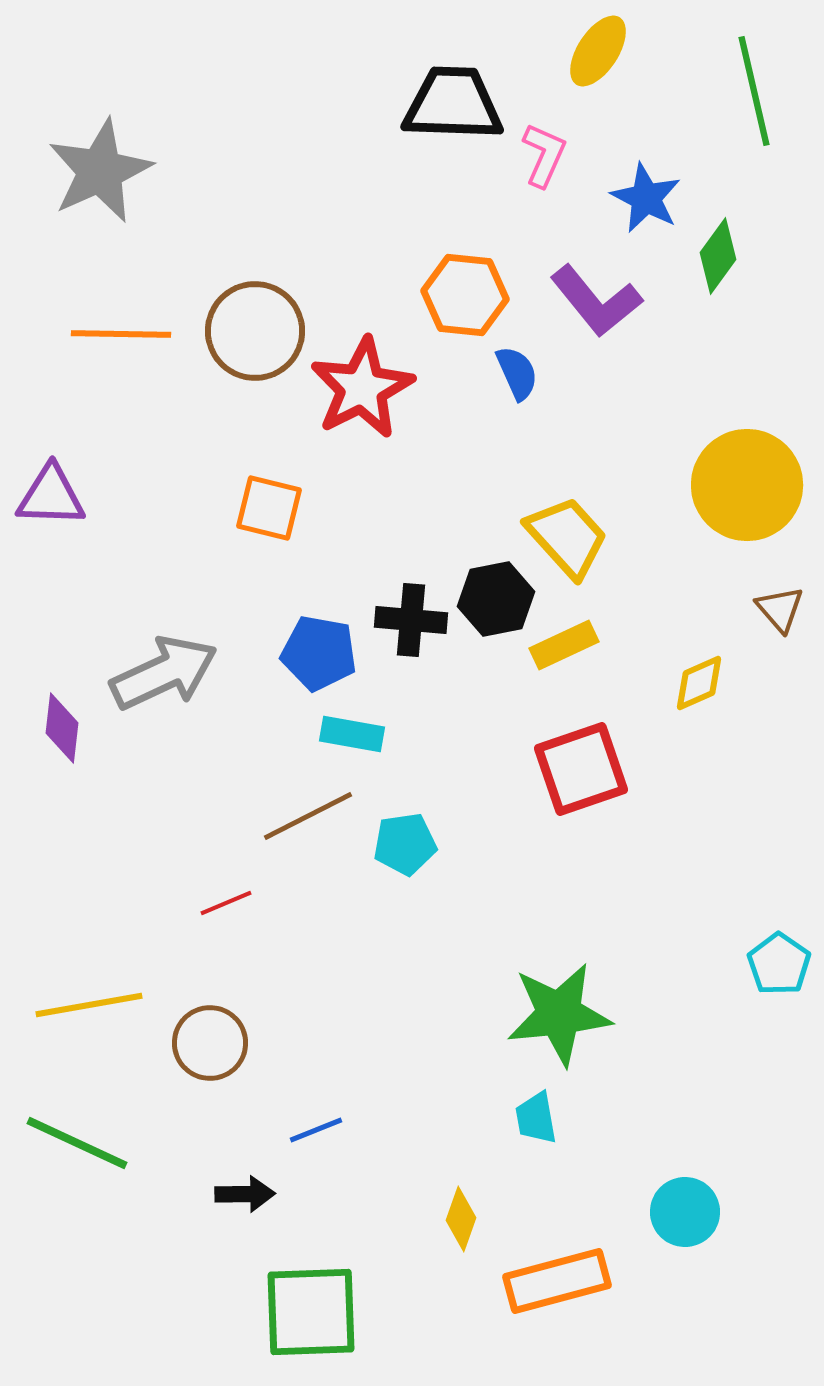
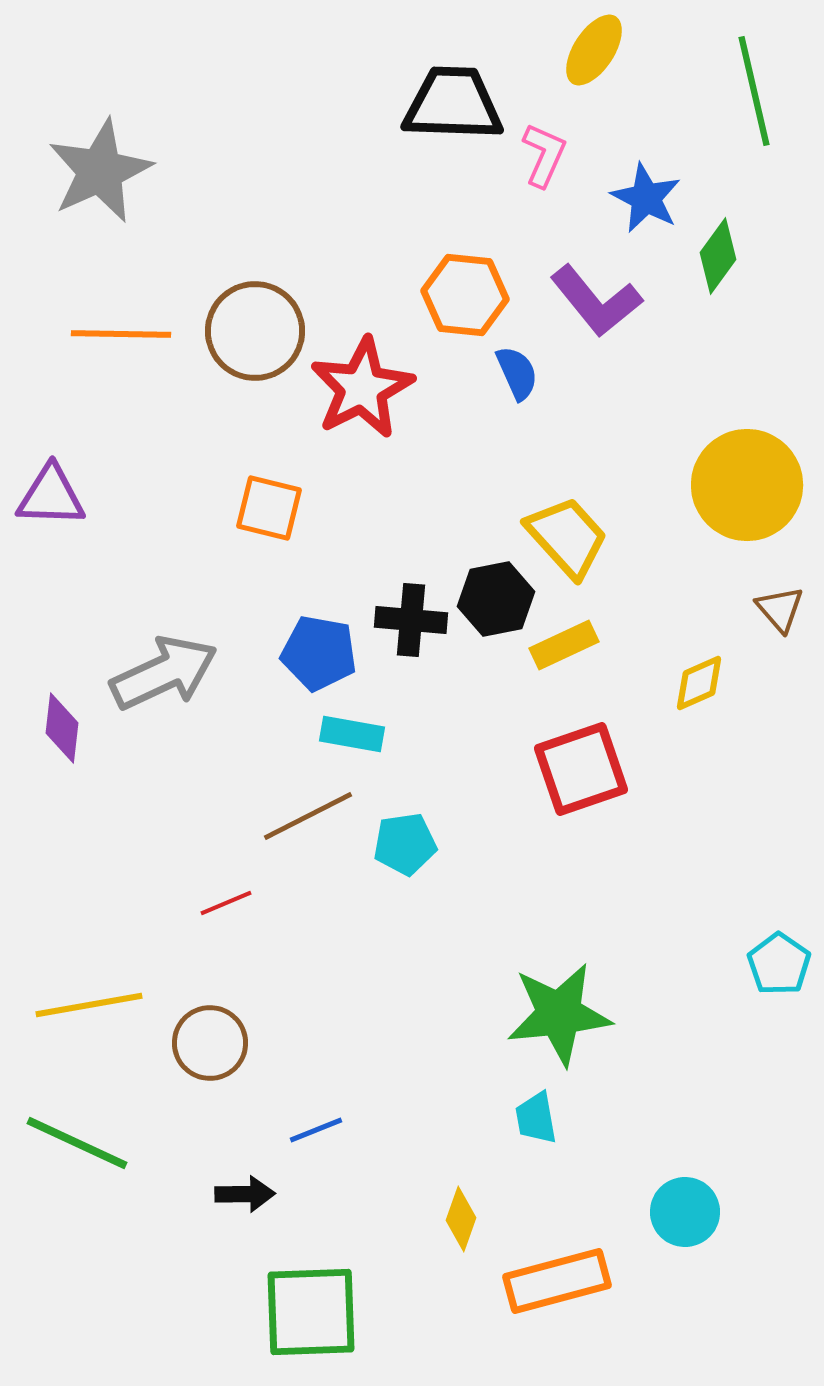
yellow ellipse at (598, 51): moved 4 px left, 1 px up
